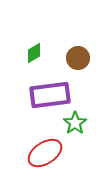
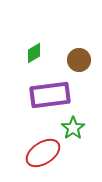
brown circle: moved 1 px right, 2 px down
green star: moved 2 px left, 5 px down
red ellipse: moved 2 px left
